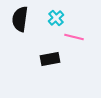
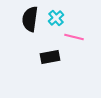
black semicircle: moved 10 px right
black rectangle: moved 2 px up
